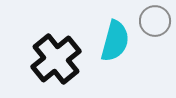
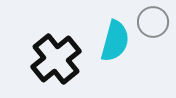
gray circle: moved 2 px left, 1 px down
